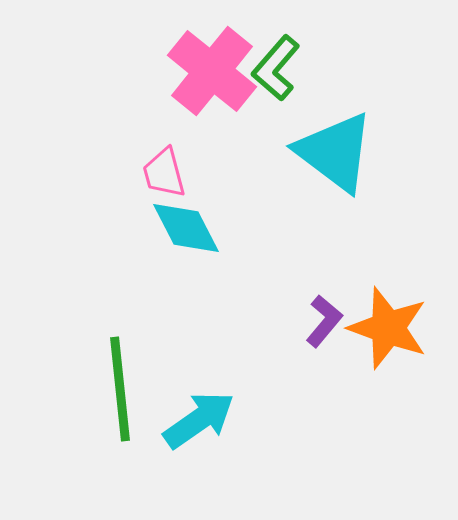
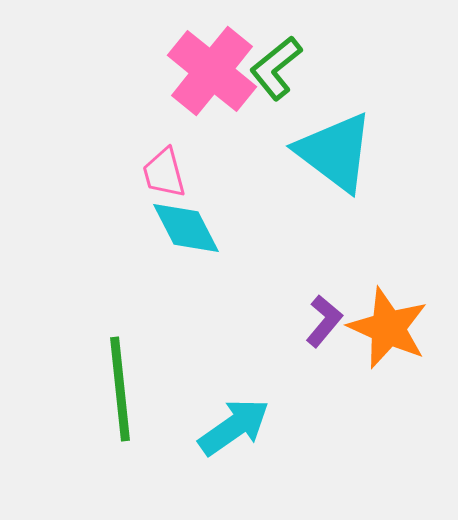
green L-shape: rotated 10 degrees clockwise
orange star: rotated 4 degrees clockwise
cyan arrow: moved 35 px right, 7 px down
